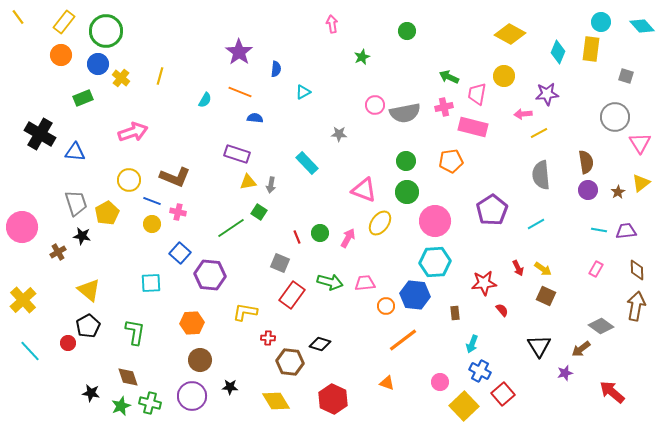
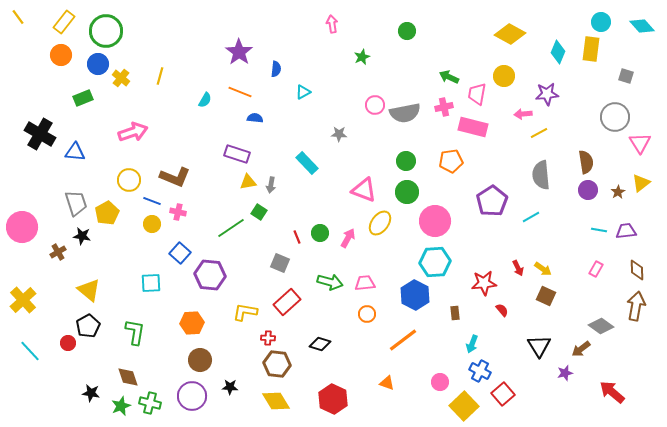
purple pentagon at (492, 210): moved 9 px up
cyan line at (536, 224): moved 5 px left, 7 px up
red rectangle at (292, 295): moved 5 px left, 7 px down; rotated 12 degrees clockwise
blue hexagon at (415, 295): rotated 20 degrees clockwise
orange circle at (386, 306): moved 19 px left, 8 px down
brown hexagon at (290, 362): moved 13 px left, 2 px down
